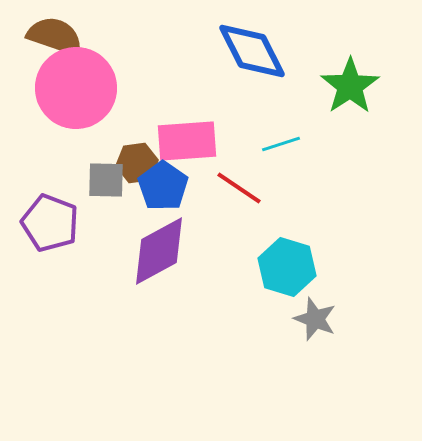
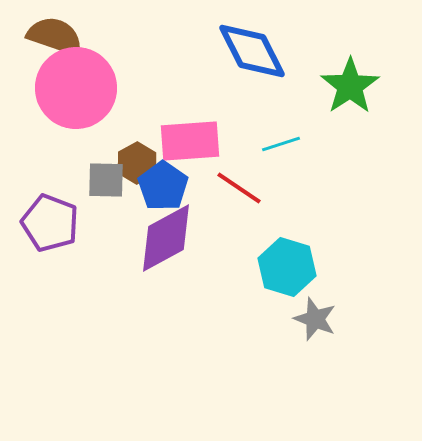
pink rectangle: moved 3 px right
brown hexagon: rotated 21 degrees counterclockwise
purple diamond: moved 7 px right, 13 px up
